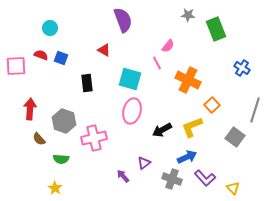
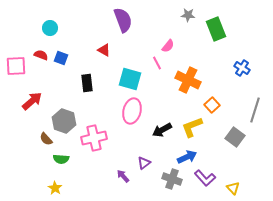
red arrow: moved 2 px right, 8 px up; rotated 45 degrees clockwise
brown semicircle: moved 7 px right
